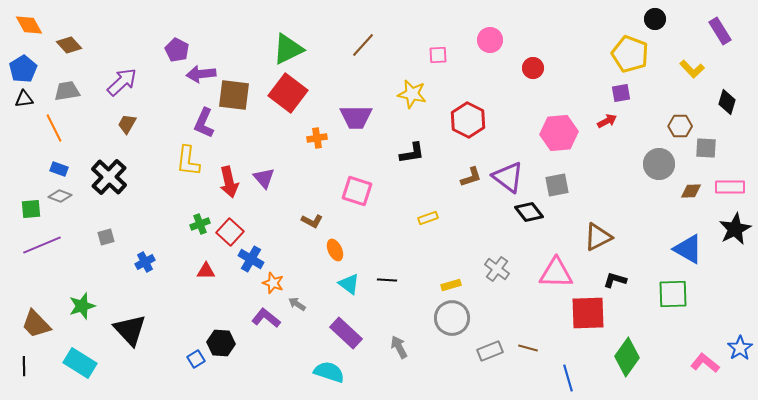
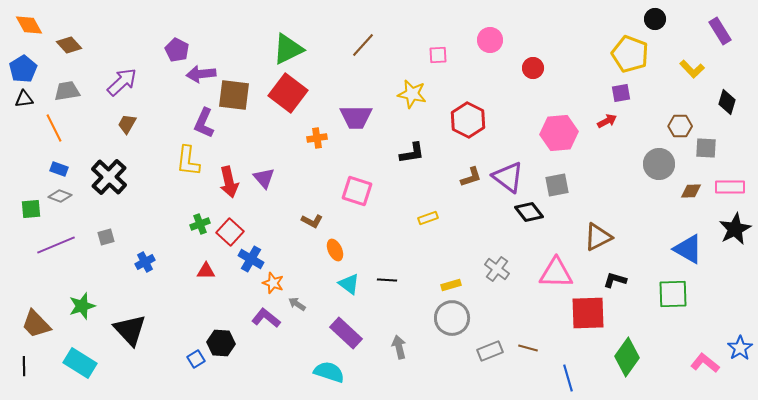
purple line at (42, 245): moved 14 px right
gray arrow at (399, 347): rotated 15 degrees clockwise
